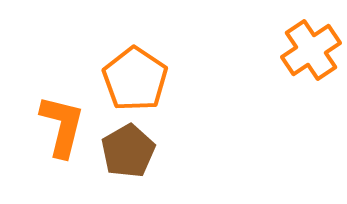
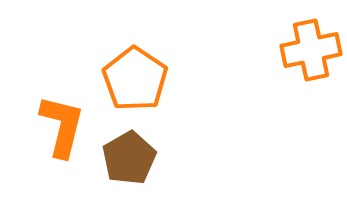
orange cross: rotated 22 degrees clockwise
brown pentagon: moved 1 px right, 7 px down
